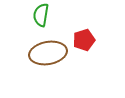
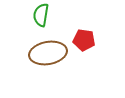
red pentagon: rotated 25 degrees clockwise
